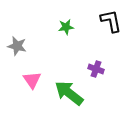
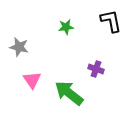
gray star: moved 2 px right, 1 px down
